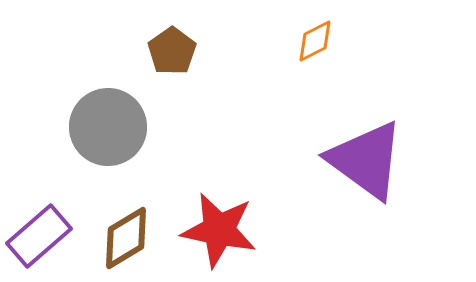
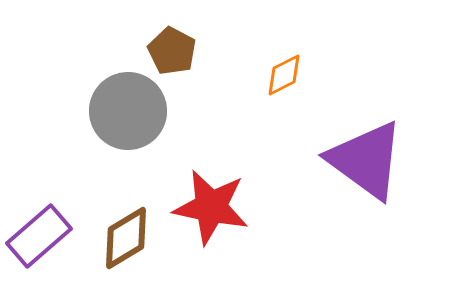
orange diamond: moved 31 px left, 34 px down
brown pentagon: rotated 9 degrees counterclockwise
gray circle: moved 20 px right, 16 px up
red star: moved 8 px left, 23 px up
